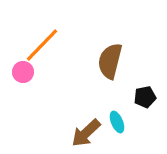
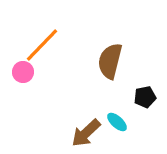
cyan ellipse: rotated 25 degrees counterclockwise
